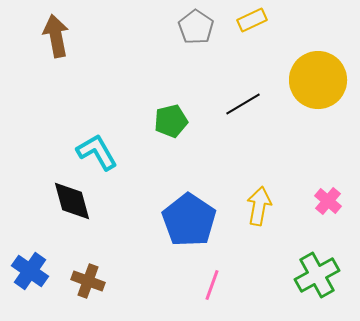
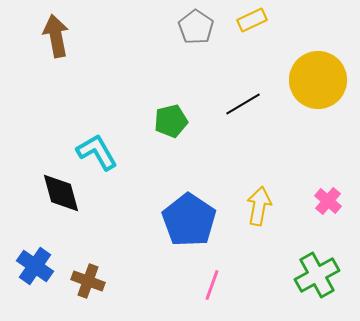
black diamond: moved 11 px left, 8 px up
blue cross: moved 5 px right, 5 px up
